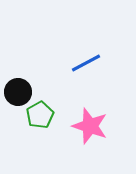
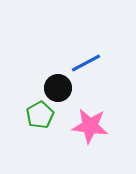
black circle: moved 40 px right, 4 px up
pink star: rotated 12 degrees counterclockwise
